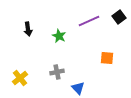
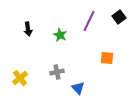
purple line: rotated 40 degrees counterclockwise
green star: moved 1 px right, 1 px up
